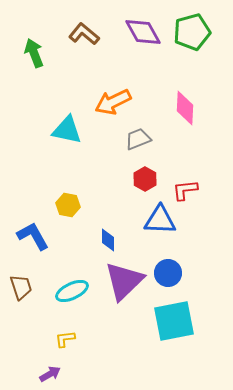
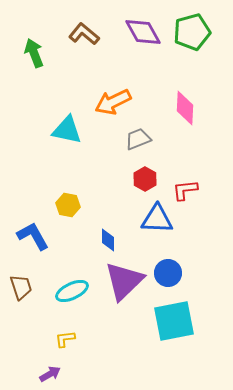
blue triangle: moved 3 px left, 1 px up
